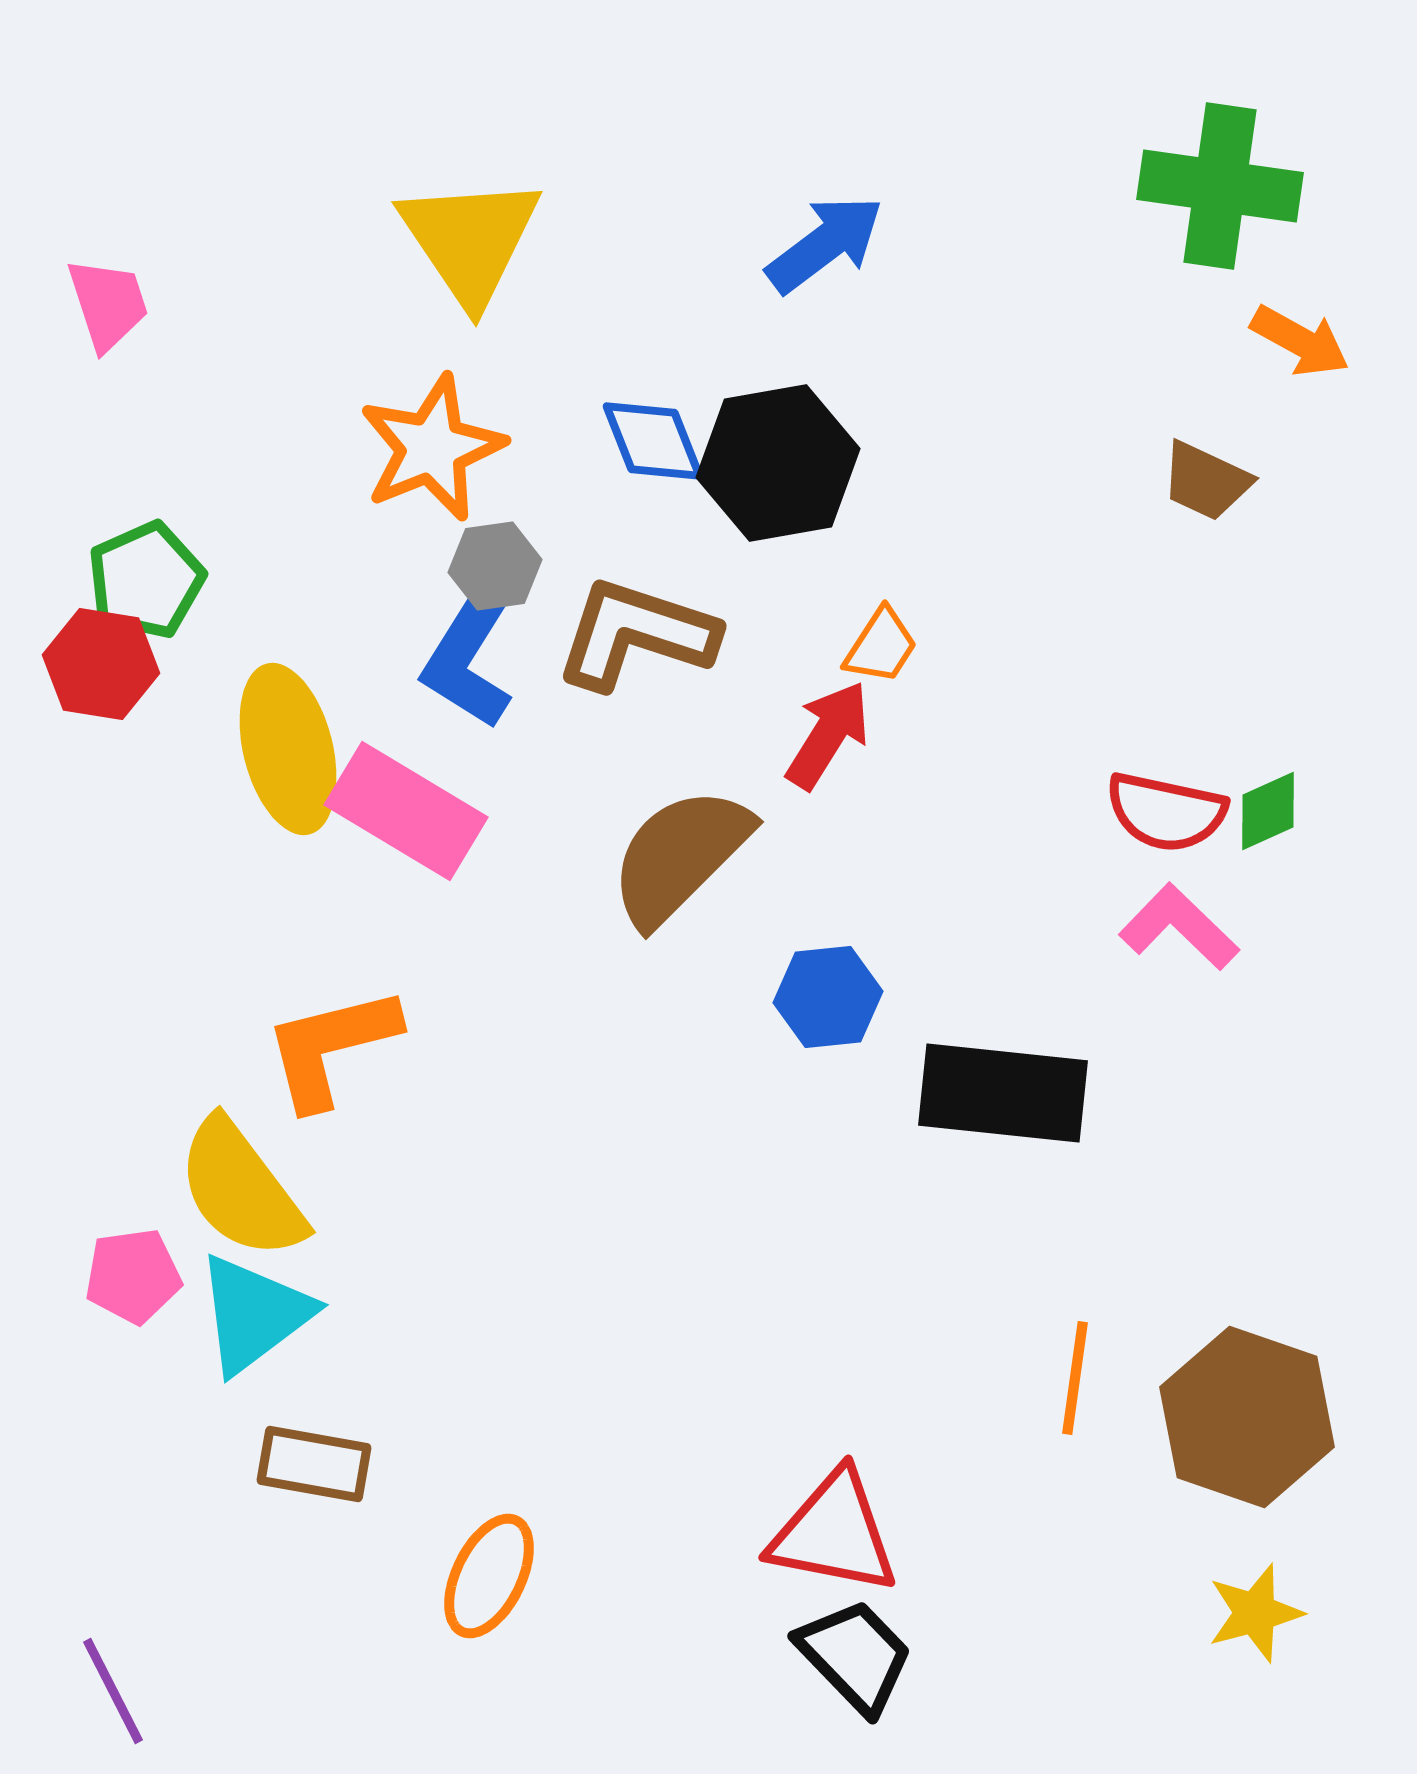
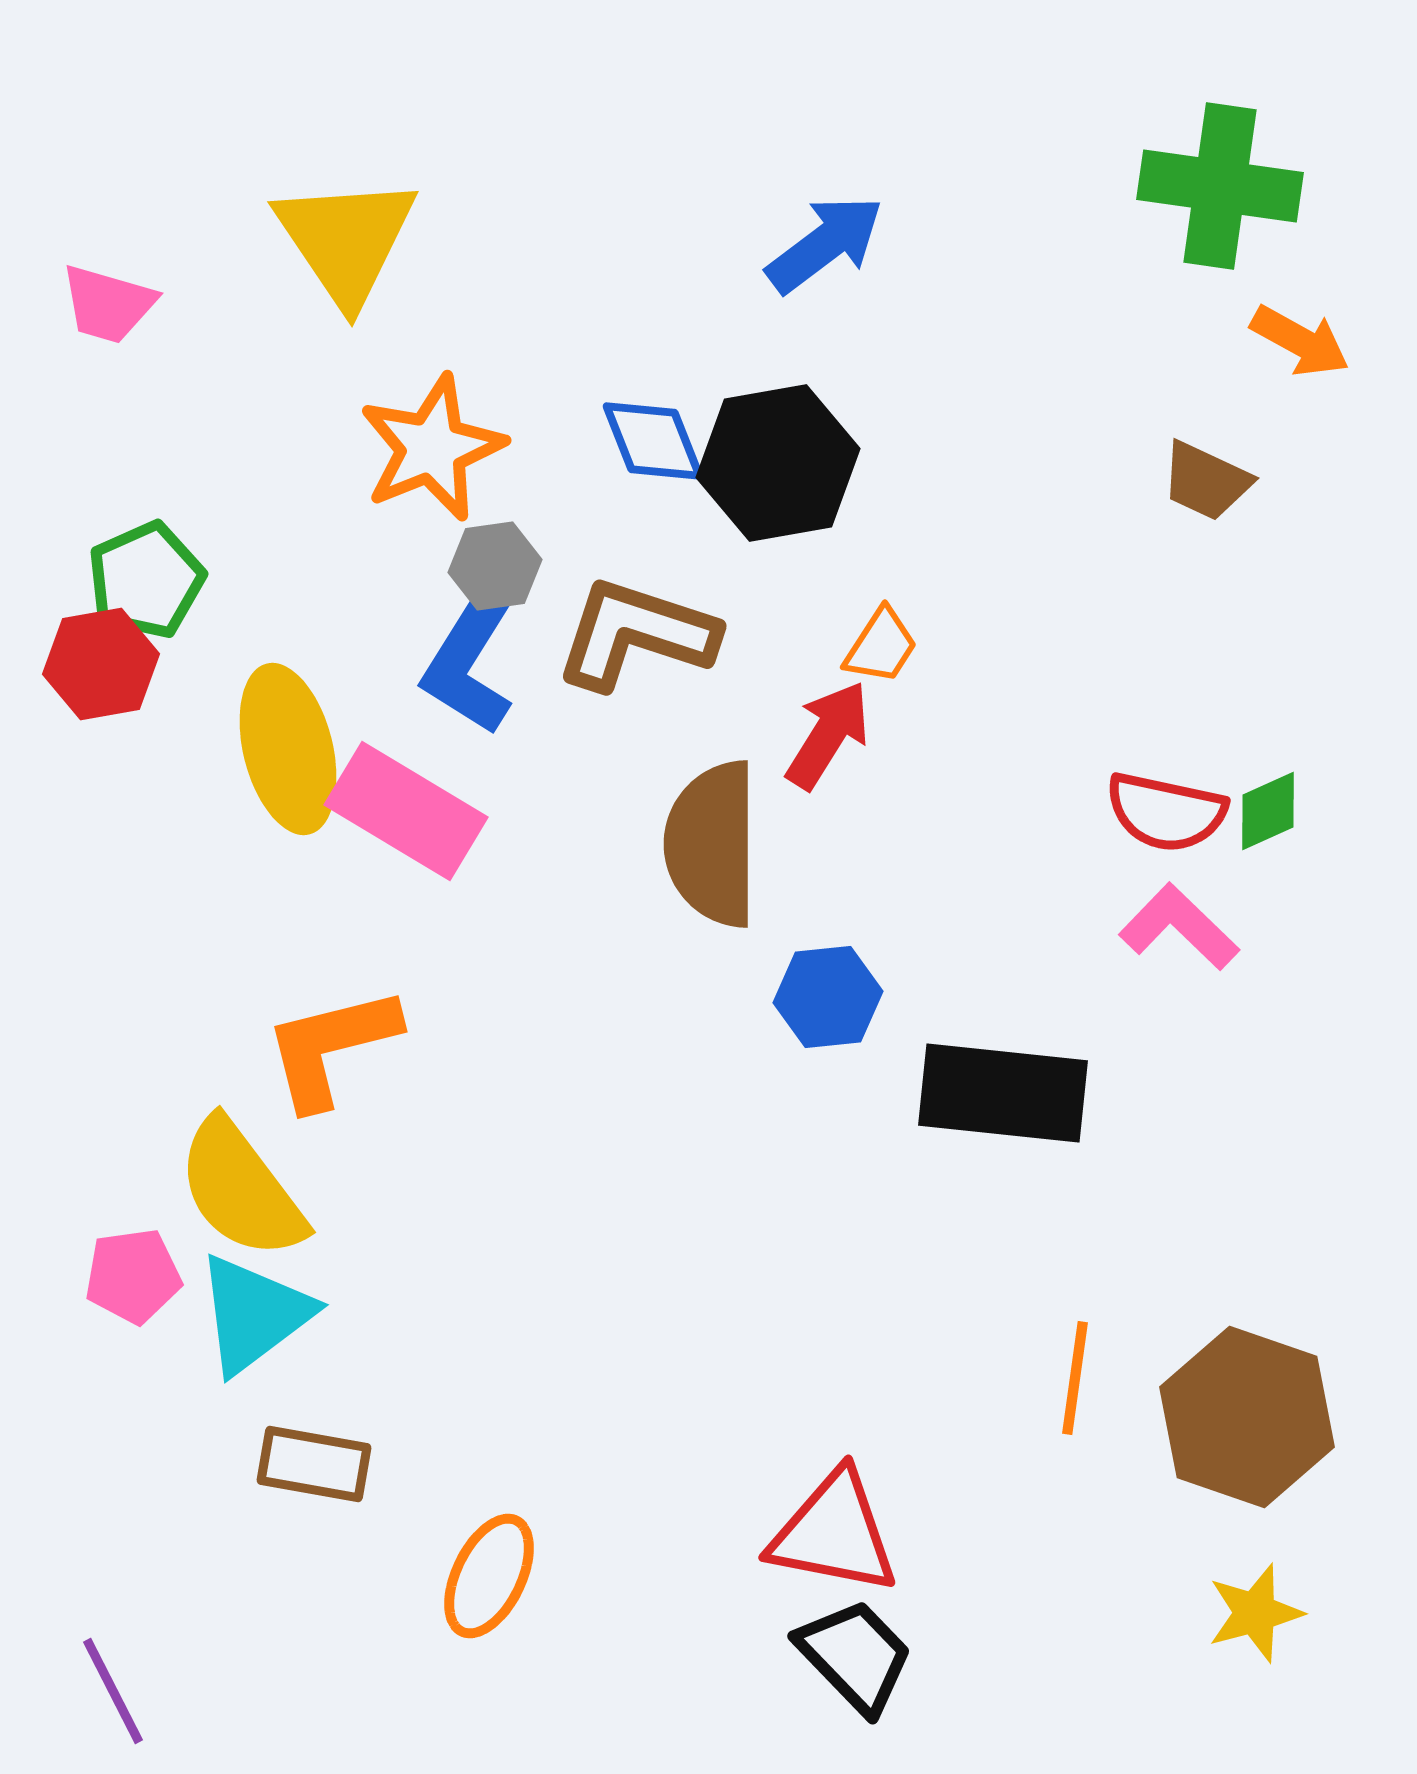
yellow triangle: moved 124 px left
pink trapezoid: rotated 124 degrees clockwise
blue L-shape: moved 6 px down
red hexagon: rotated 19 degrees counterclockwise
brown semicircle: moved 32 px right, 12 px up; rotated 45 degrees counterclockwise
